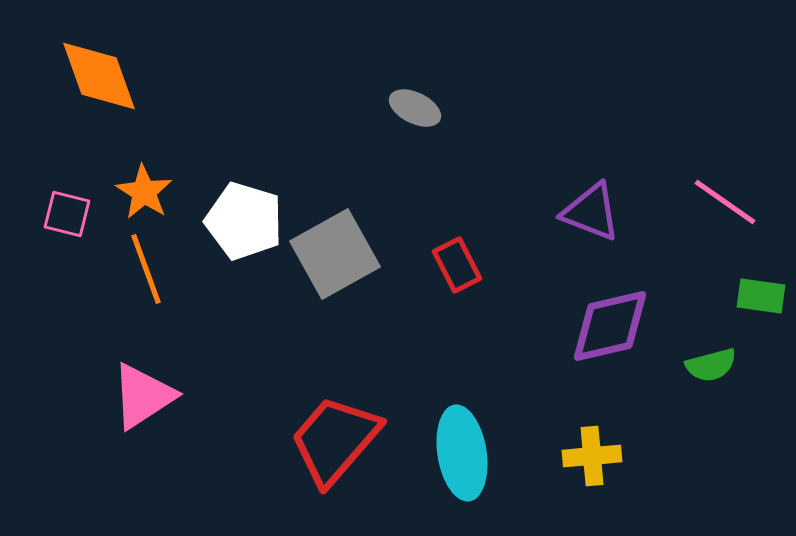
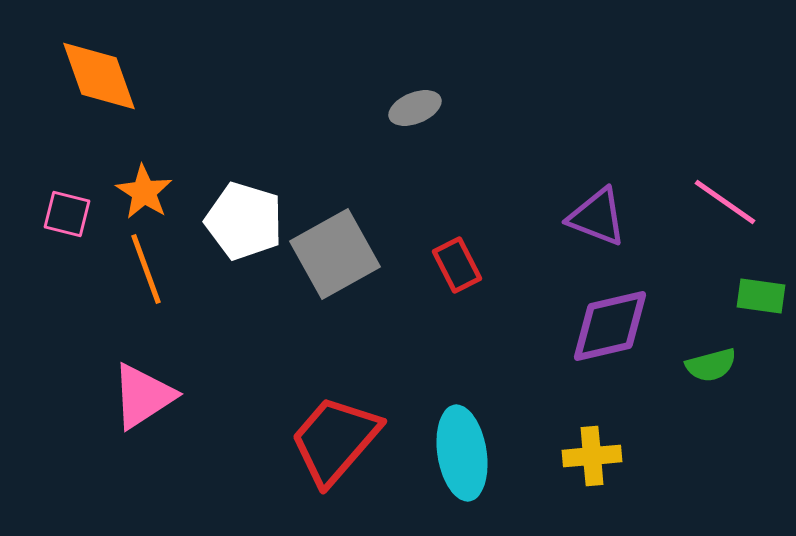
gray ellipse: rotated 48 degrees counterclockwise
purple triangle: moved 6 px right, 5 px down
